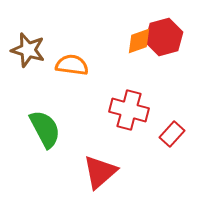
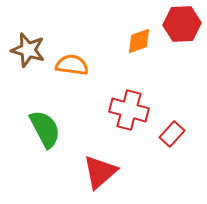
red hexagon: moved 18 px right, 13 px up; rotated 12 degrees clockwise
